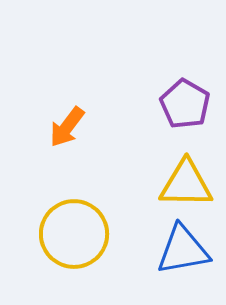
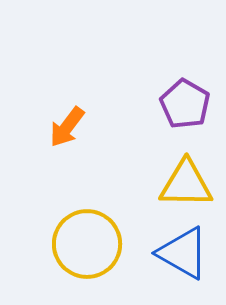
yellow circle: moved 13 px right, 10 px down
blue triangle: moved 3 px down; rotated 40 degrees clockwise
